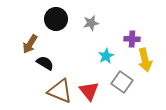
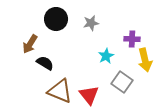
red triangle: moved 4 px down
